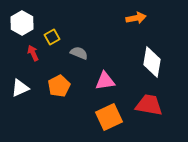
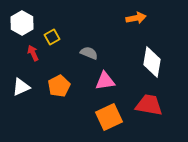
gray semicircle: moved 10 px right
white triangle: moved 1 px right, 1 px up
